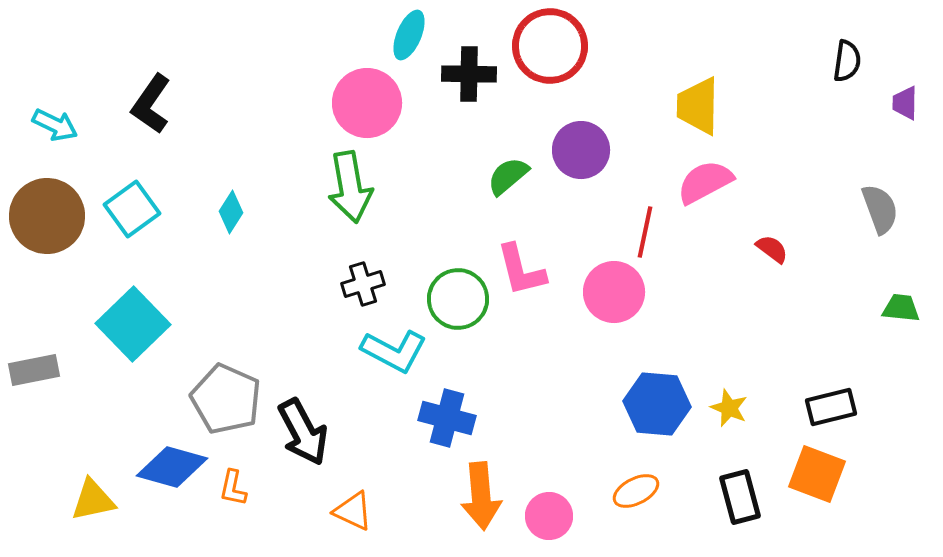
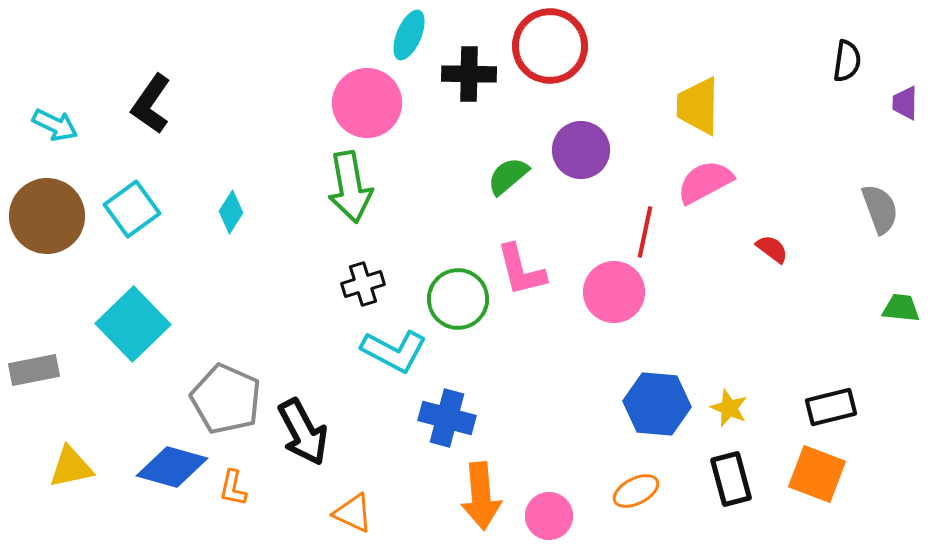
black rectangle at (740, 497): moved 9 px left, 18 px up
yellow triangle at (93, 500): moved 22 px left, 33 px up
orange triangle at (353, 511): moved 2 px down
